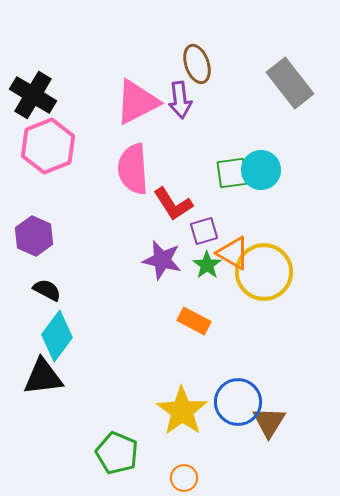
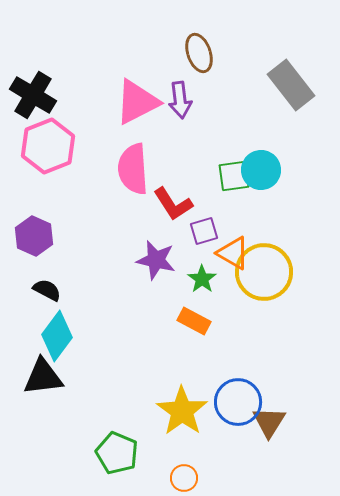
brown ellipse: moved 2 px right, 11 px up
gray rectangle: moved 1 px right, 2 px down
green square: moved 2 px right, 3 px down
purple star: moved 6 px left
green star: moved 5 px left, 14 px down
